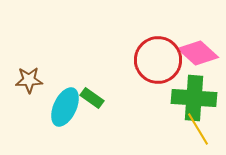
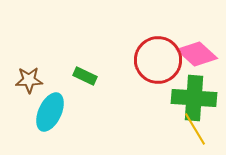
pink diamond: moved 1 px left, 1 px down
green rectangle: moved 7 px left, 22 px up; rotated 10 degrees counterclockwise
cyan ellipse: moved 15 px left, 5 px down
yellow line: moved 3 px left
